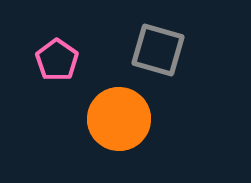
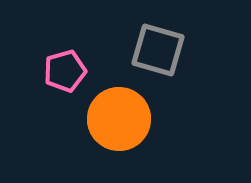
pink pentagon: moved 8 px right, 11 px down; rotated 21 degrees clockwise
